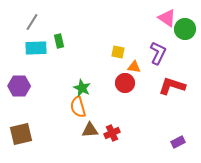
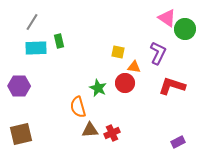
green star: moved 16 px right
